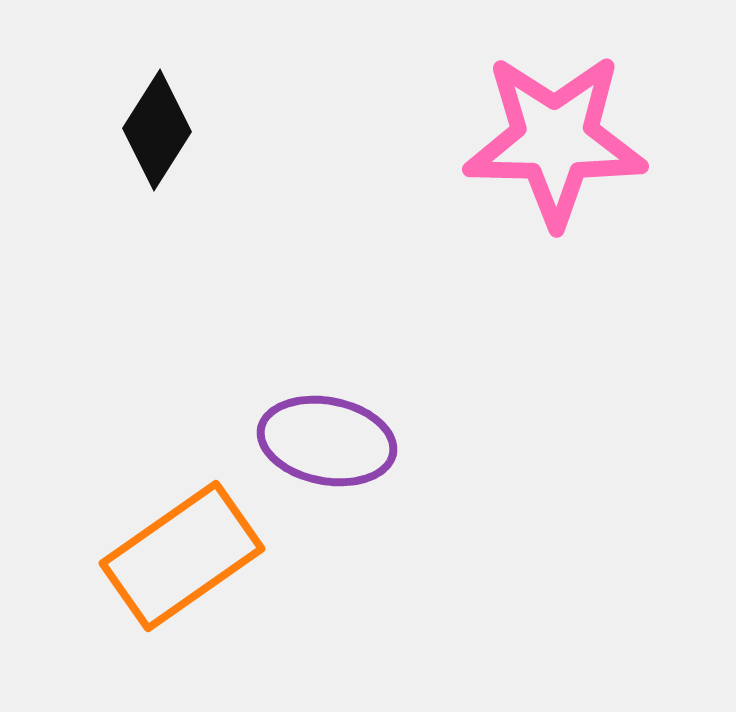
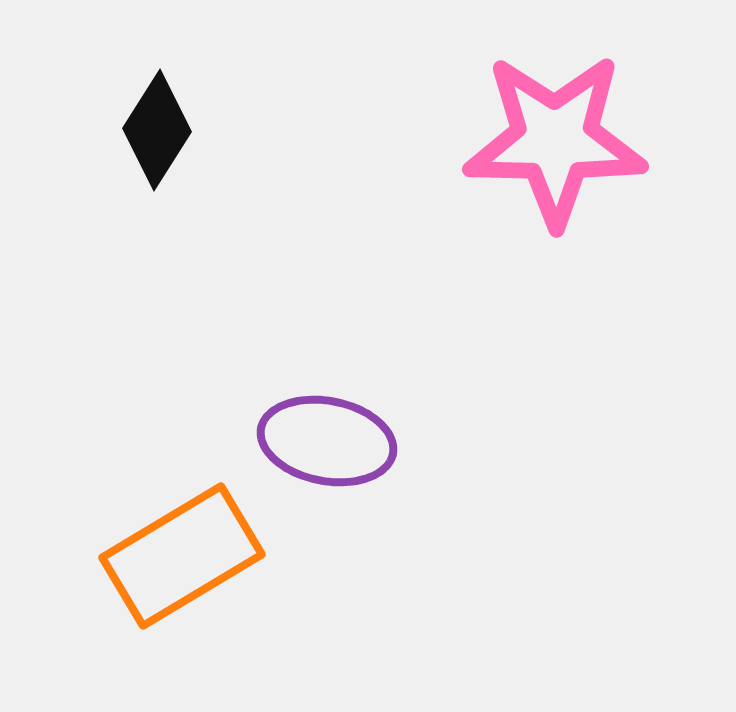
orange rectangle: rotated 4 degrees clockwise
